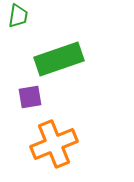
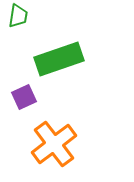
purple square: moved 6 px left; rotated 15 degrees counterclockwise
orange cross: rotated 15 degrees counterclockwise
